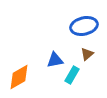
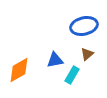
orange diamond: moved 7 px up
